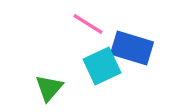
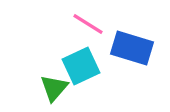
cyan square: moved 21 px left
green triangle: moved 5 px right
